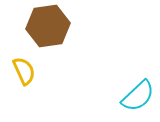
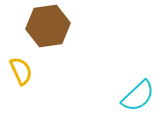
yellow semicircle: moved 3 px left
